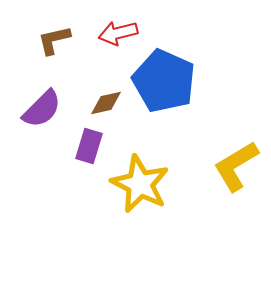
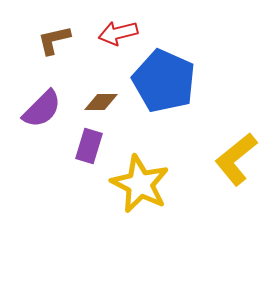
brown diamond: moved 5 px left, 1 px up; rotated 12 degrees clockwise
yellow L-shape: moved 7 px up; rotated 8 degrees counterclockwise
